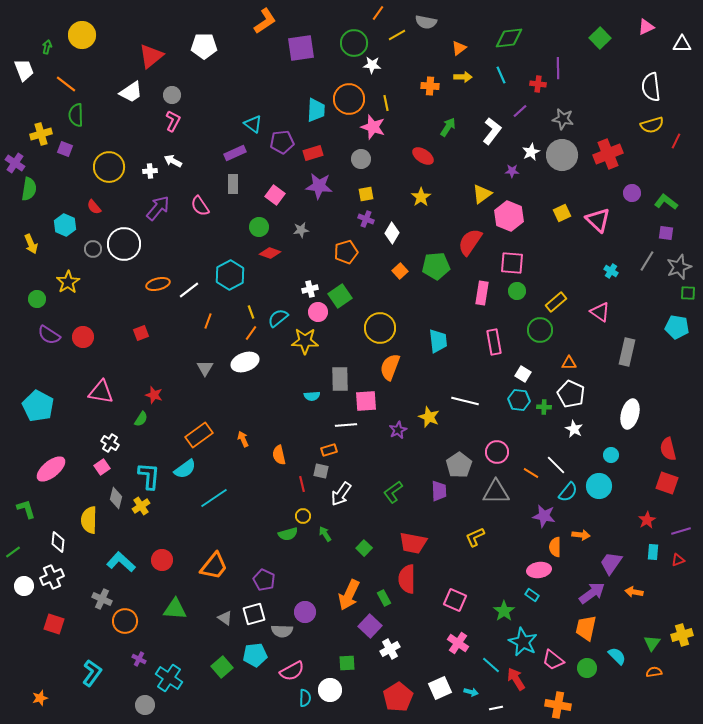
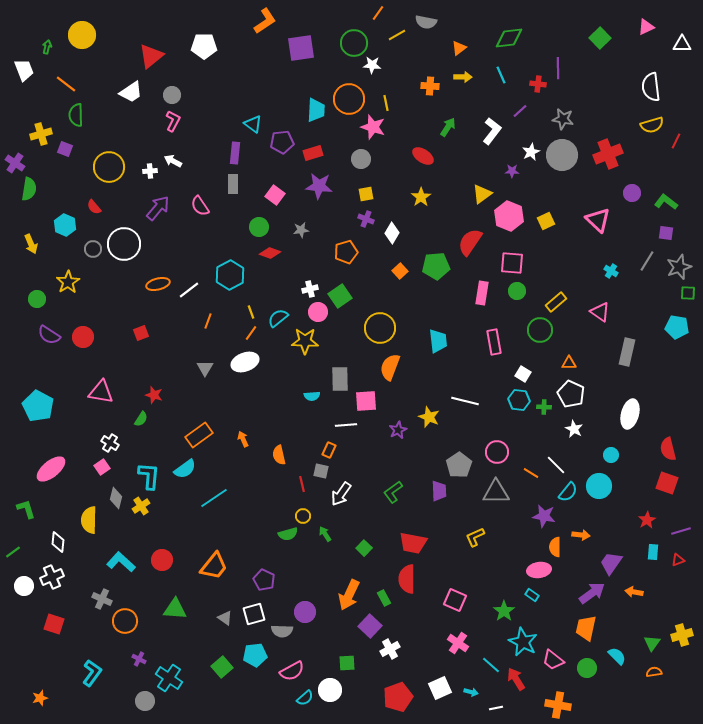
purple rectangle at (235, 153): rotated 60 degrees counterclockwise
yellow square at (562, 213): moved 16 px left, 8 px down
orange rectangle at (329, 450): rotated 49 degrees counterclockwise
red pentagon at (398, 697): rotated 12 degrees clockwise
cyan semicircle at (305, 698): rotated 48 degrees clockwise
gray circle at (145, 705): moved 4 px up
